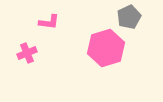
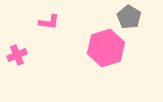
gray pentagon: rotated 15 degrees counterclockwise
pink cross: moved 10 px left, 2 px down
